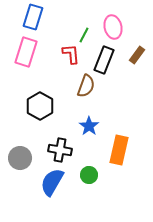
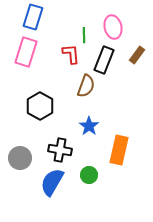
green line: rotated 28 degrees counterclockwise
